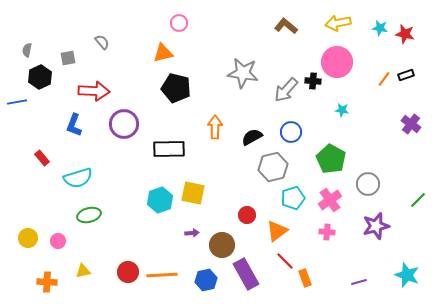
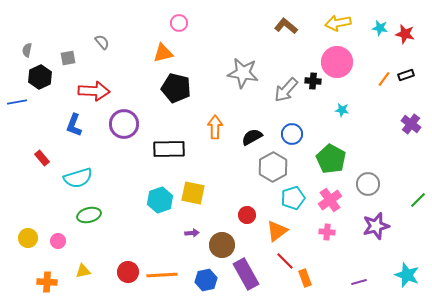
blue circle at (291, 132): moved 1 px right, 2 px down
gray hexagon at (273, 167): rotated 16 degrees counterclockwise
